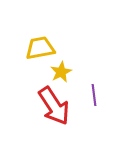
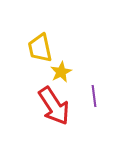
yellow trapezoid: rotated 92 degrees counterclockwise
purple line: moved 1 px down
